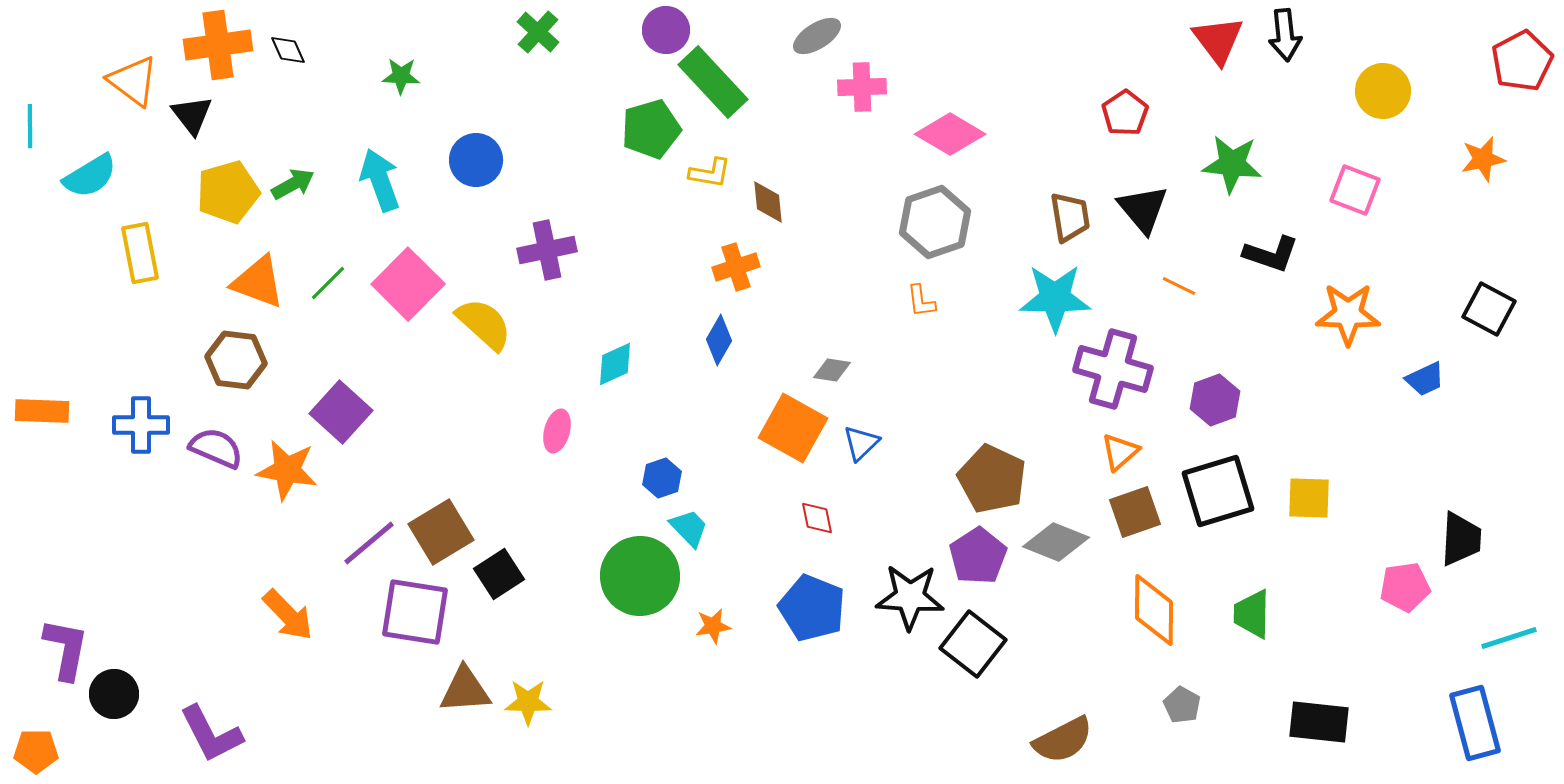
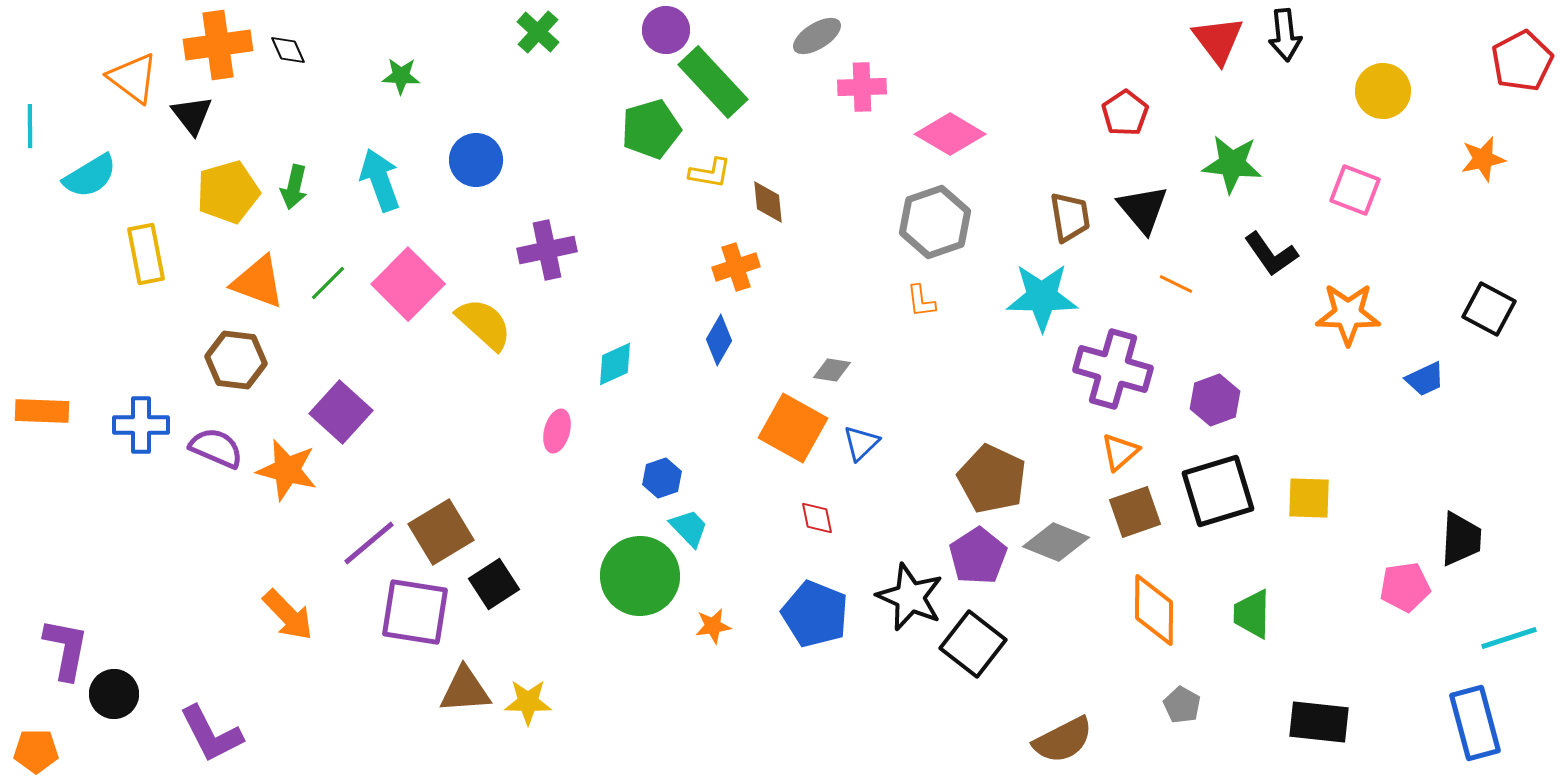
orange triangle at (133, 81): moved 3 px up
green arrow at (293, 184): moved 1 px right, 3 px down; rotated 132 degrees clockwise
yellow rectangle at (140, 253): moved 6 px right, 1 px down
black L-shape at (1271, 254): rotated 36 degrees clockwise
orange line at (1179, 286): moved 3 px left, 2 px up
cyan star at (1055, 298): moved 13 px left, 1 px up
orange star at (287, 470): rotated 4 degrees clockwise
black square at (499, 574): moved 5 px left, 10 px down
black star at (910, 597): rotated 20 degrees clockwise
blue pentagon at (812, 608): moved 3 px right, 6 px down
